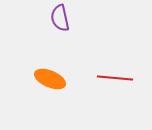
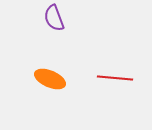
purple semicircle: moved 6 px left; rotated 8 degrees counterclockwise
